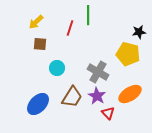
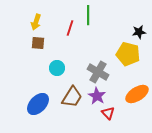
yellow arrow: rotated 28 degrees counterclockwise
brown square: moved 2 px left, 1 px up
orange ellipse: moved 7 px right
